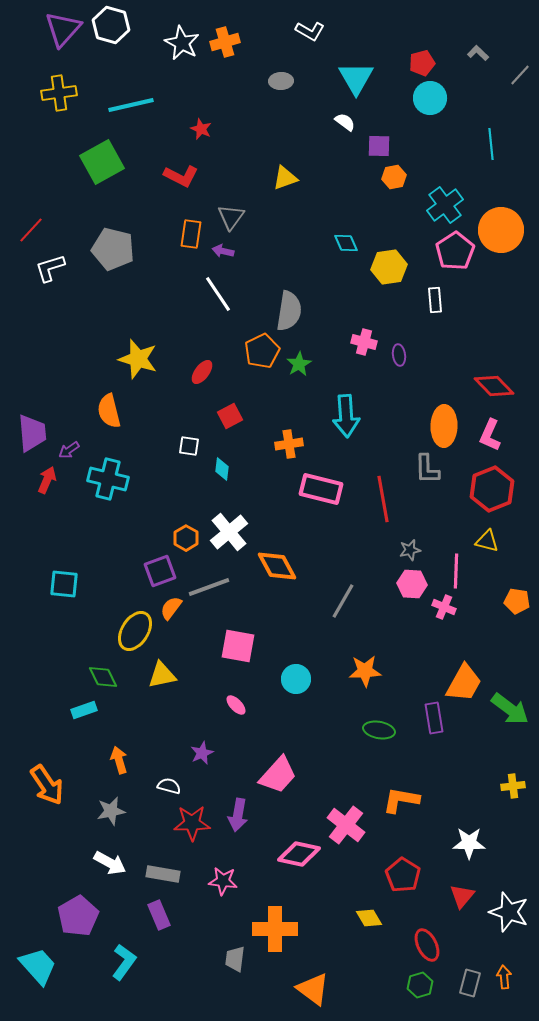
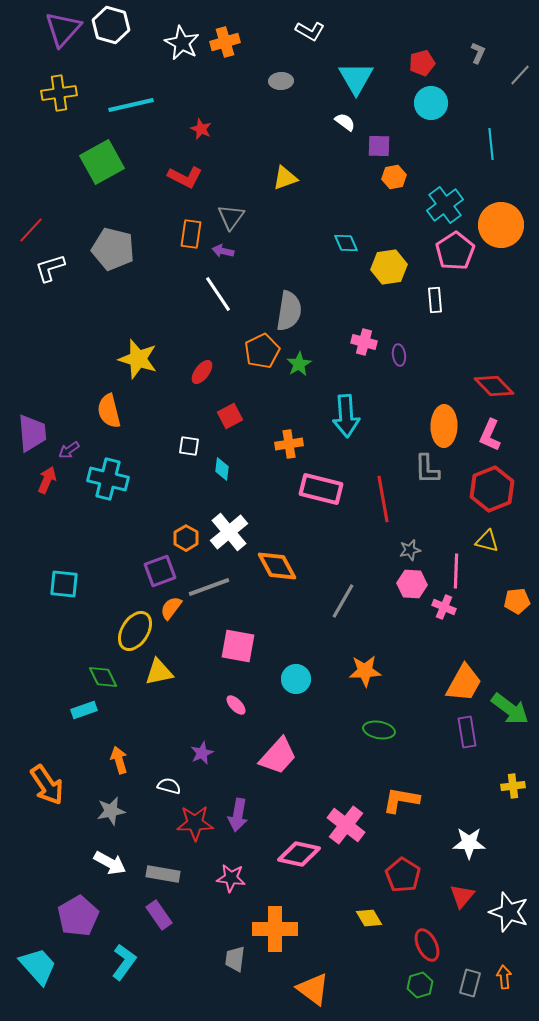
gray L-shape at (478, 53): rotated 70 degrees clockwise
cyan circle at (430, 98): moved 1 px right, 5 px down
red L-shape at (181, 176): moved 4 px right, 1 px down
orange circle at (501, 230): moved 5 px up
orange pentagon at (517, 601): rotated 15 degrees counterclockwise
yellow triangle at (162, 675): moved 3 px left, 3 px up
purple rectangle at (434, 718): moved 33 px right, 14 px down
pink trapezoid at (278, 775): moved 19 px up
red star at (192, 823): moved 3 px right
pink star at (223, 881): moved 8 px right, 3 px up
purple rectangle at (159, 915): rotated 12 degrees counterclockwise
